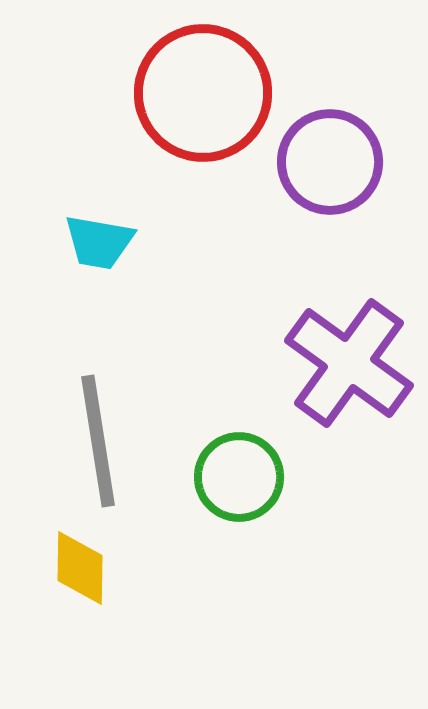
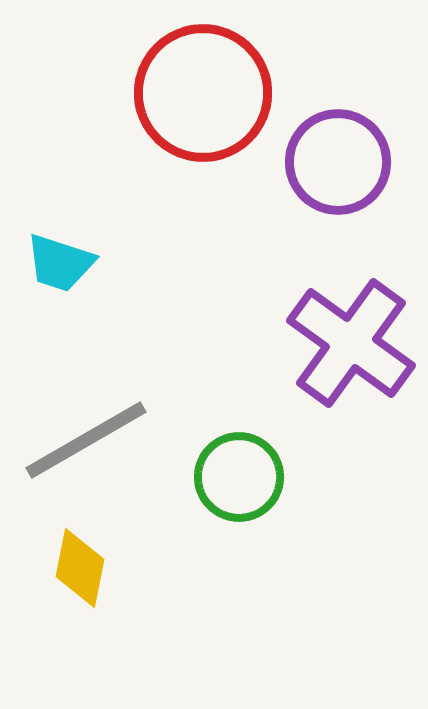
purple circle: moved 8 px right
cyan trapezoid: moved 39 px left, 21 px down; rotated 8 degrees clockwise
purple cross: moved 2 px right, 20 px up
gray line: moved 12 px left, 1 px up; rotated 69 degrees clockwise
yellow diamond: rotated 10 degrees clockwise
